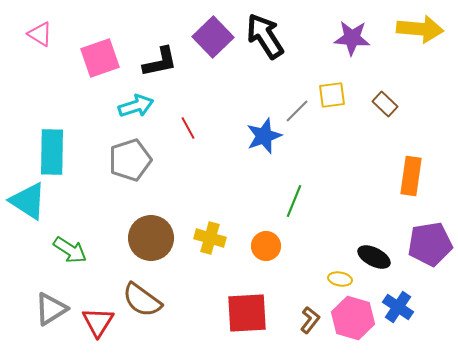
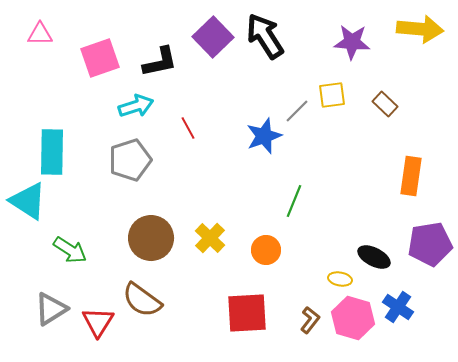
pink triangle: rotated 32 degrees counterclockwise
purple star: moved 4 px down
yellow cross: rotated 28 degrees clockwise
orange circle: moved 4 px down
